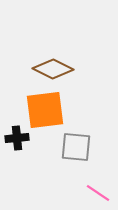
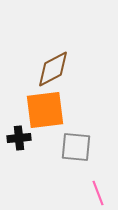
brown diamond: rotated 54 degrees counterclockwise
black cross: moved 2 px right
pink line: rotated 35 degrees clockwise
